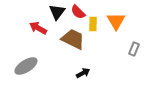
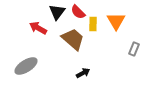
brown trapezoid: rotated 15 degrees clockwise
